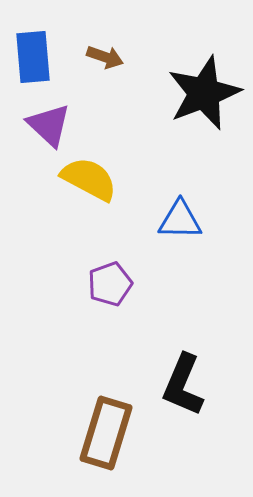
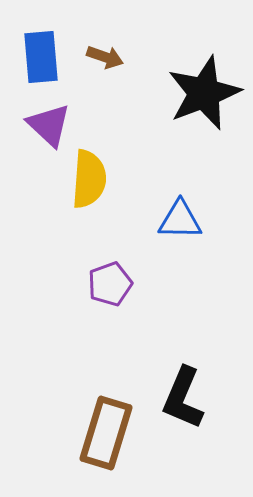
blue rectangle: moved 8 px right
yellow semicircle: rotated 66 degrees clockwise
black L-shape: moved 13 px down
